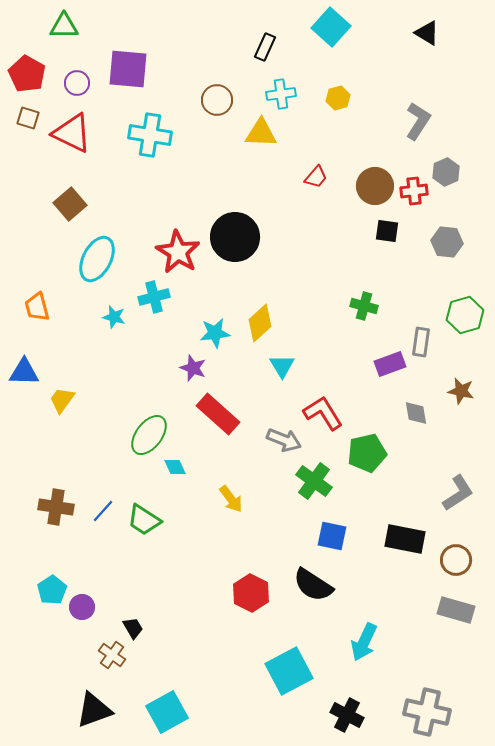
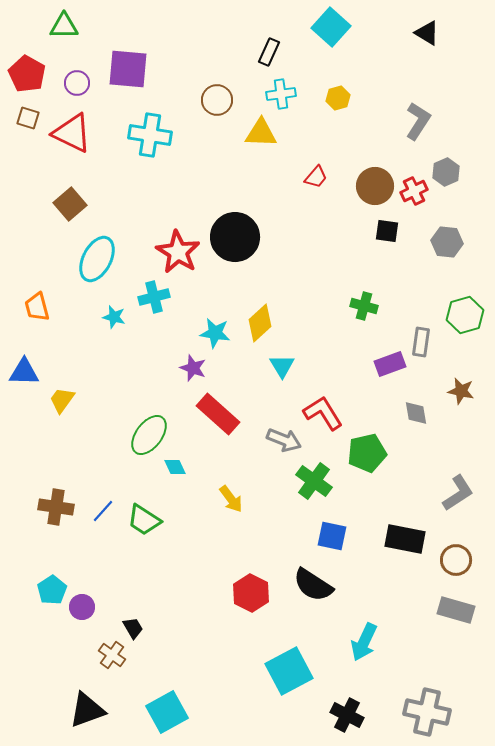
black rectangle at (265, 47): moved 4 px right, 5 px down
red cross at (414, 191): rotated 20 degrees counterclockwise
cyan star at (215, 333): rotated 16 degrees clockwise
black triangle at (94, 710): moved 7 px left
